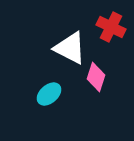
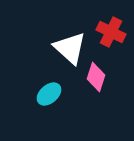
red cross: moved 5 px down
white triangle: rotated 15 degrees clockwise
